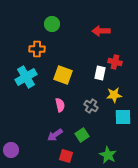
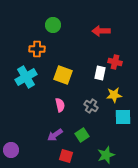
green circle: moved 1 px right, 1 px down
green star: moved 2 px left; rotated 24 degrees clockwise
